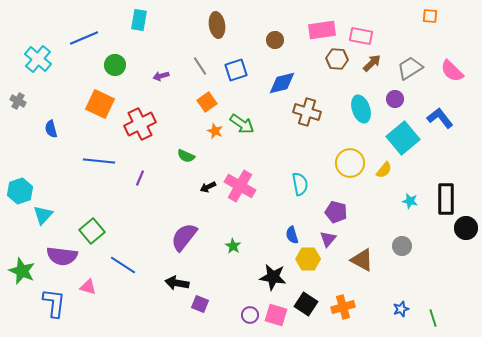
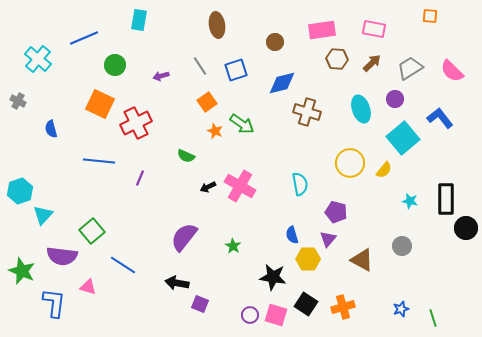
pink rectangle at (361, 36): moved 13 px right, 7 px up
brown circle at (275, 40): moved 2 px down
red cross at (140, 124): moved 4 px left, 1 px up
